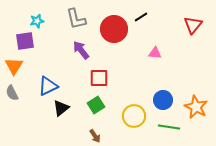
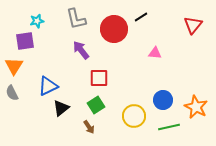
green line: rotated 20 degrees counterclockwise
brown arrow: moved 6 px left, 9 px up
